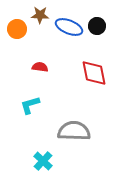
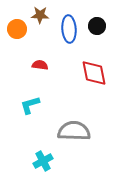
blue ellipse: moved 2 px down; rotated 64 degrees clockwise
red semicircle: moved 2 px up
cyan cross: rotated 18 degrees clockwise
